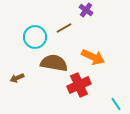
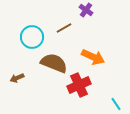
cyan circle: moved 3 px left
brown semicircle: rotated 12 degrees clockwise
